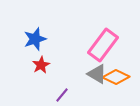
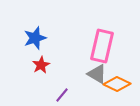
blue star: moved 1 px up
pink rectangle: moved 1 px left, 1 px down; rotated 24 degrees counterclockwise
orange diamond: moved 1 px right, 7 px down
